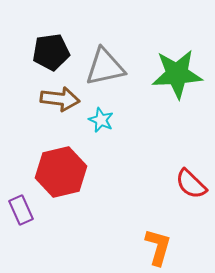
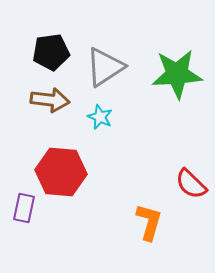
gray triangle: rotated 21 degrees counterclockwise
brown arrow: moved 10 px left, 1 px down
cyan star: moved 1 px left, 3 px up
red hexagon: rotated 18 degrees clockwise
purple rectangle: moved 3 px right, 2 px up; rotated 36 degrees clockwise
orange L-shape: moved 9 px left, 25 px up
